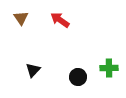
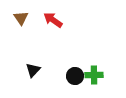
red arrow: moved 7 px left
green cross: moved 15 px left, 7 px down
black circle: moved 3 px left, 1 px up
